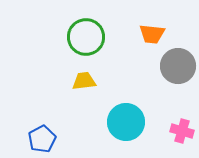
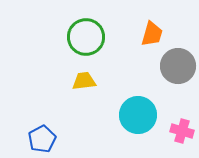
orange trapezoid: rotated 80 degrees counterclockwise
cyan circle: moved 12 px right, 7 px up
